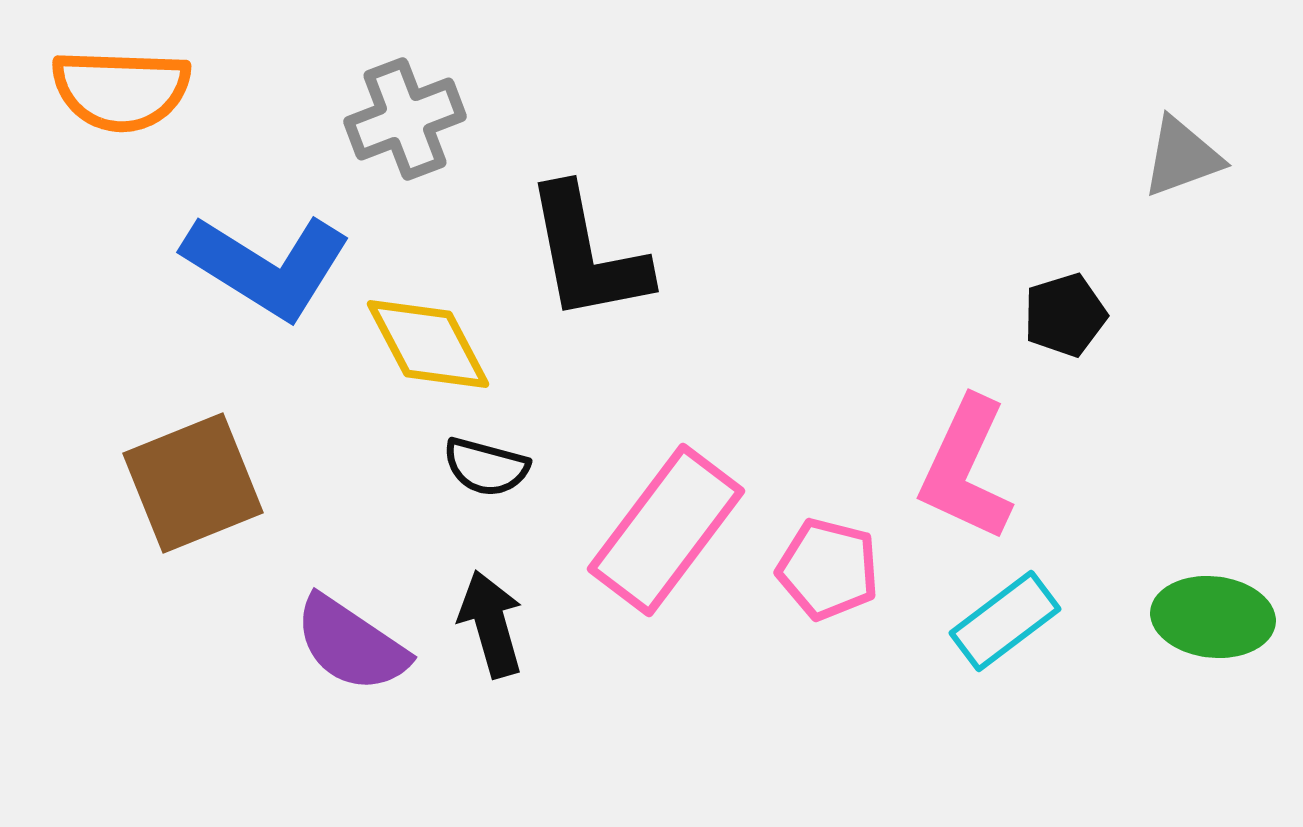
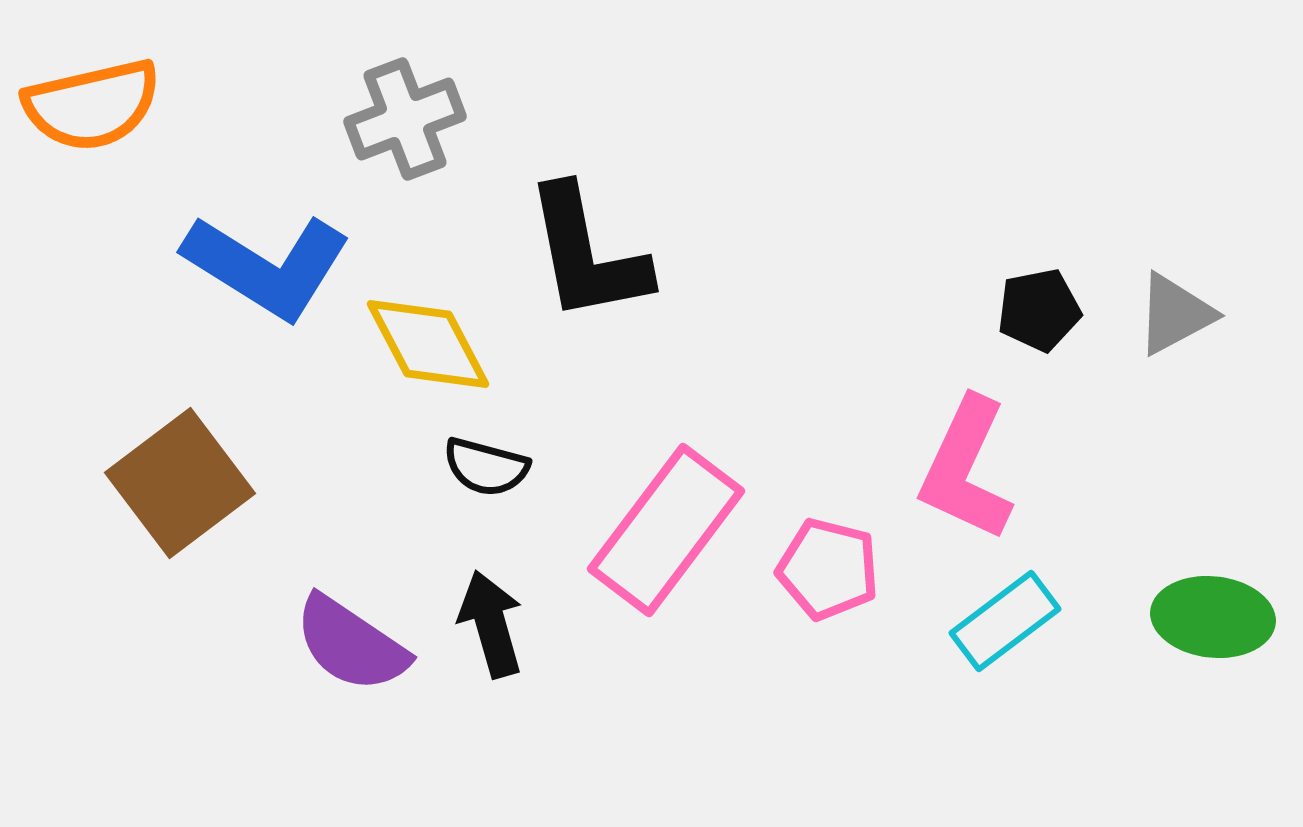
orange semicircle: moved 29 px left, 15 px down; rotated 15 degrees counterclockwise
gray triangle: moved 7 px left, 157 px down; rotated 8 degrees counterclockwise
black pentagon: moved 26 px left, 5 px up; rotated 6 degrees clockwise
brown square: moved 13 px left; rotated 15 degrees counterclockwise
